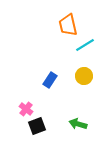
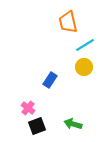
orange trapezoid: moved 3 px up
yellow circle: moved 9 px up
pink cross: moved 2 px right, 1 px up
green arrow: moved 5 px left
